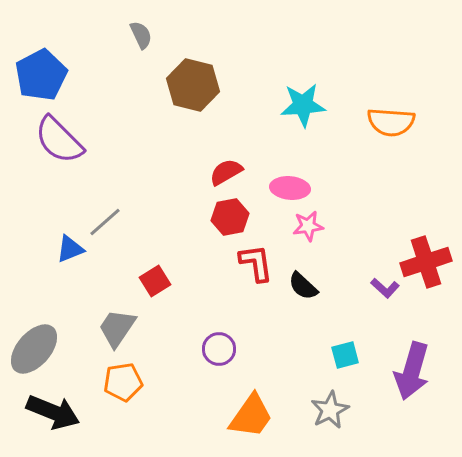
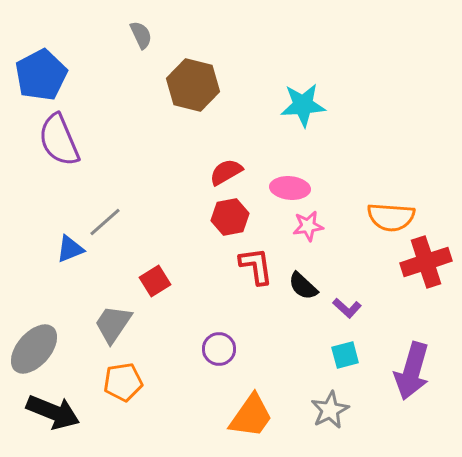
orange semicircle: moved 95 px down
purple semicircle: rotated 22 degrees clockwise
red L-shape: moved 3 px down
purple L-shape: moved 38 px left, 20 px down
gray trapezoid: moved 4 px left, 4 px up
